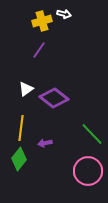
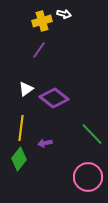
pink circle: moved 6 px down
